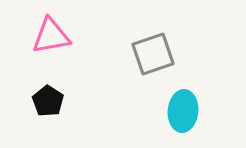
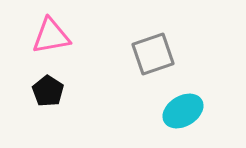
black pentagon: moved 10 px up
cyan ellipse: rotated 54 degrees clockwise
